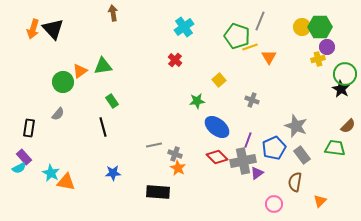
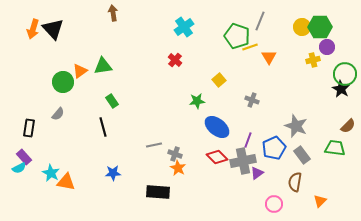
yellow cross at (318, 59): moved 5 px left, 1 px down
